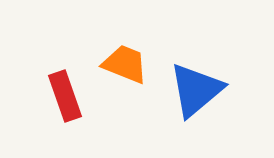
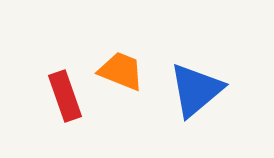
orange trapezoid: moved 4 px left, 7 px down
